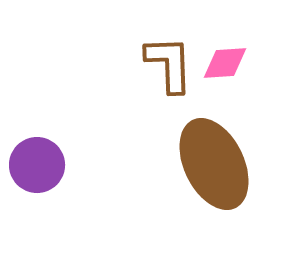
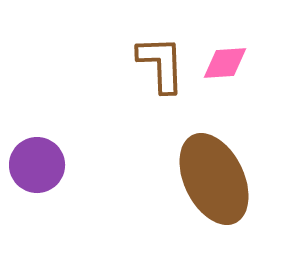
brown L-shape: moved 8 px left
brown ellipse: moved 15 px down
